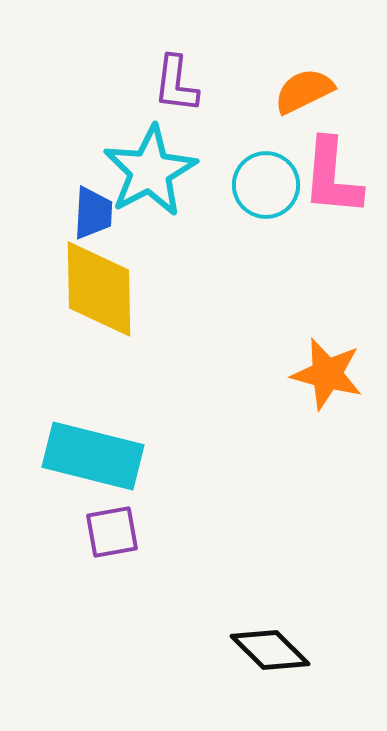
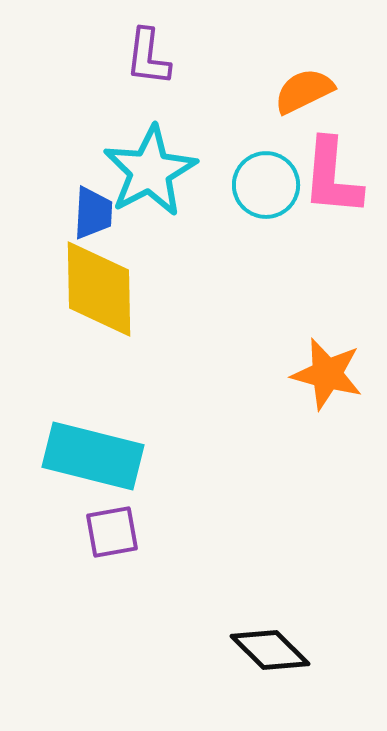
purple L-shape: moved 28 px left, 27 px up
